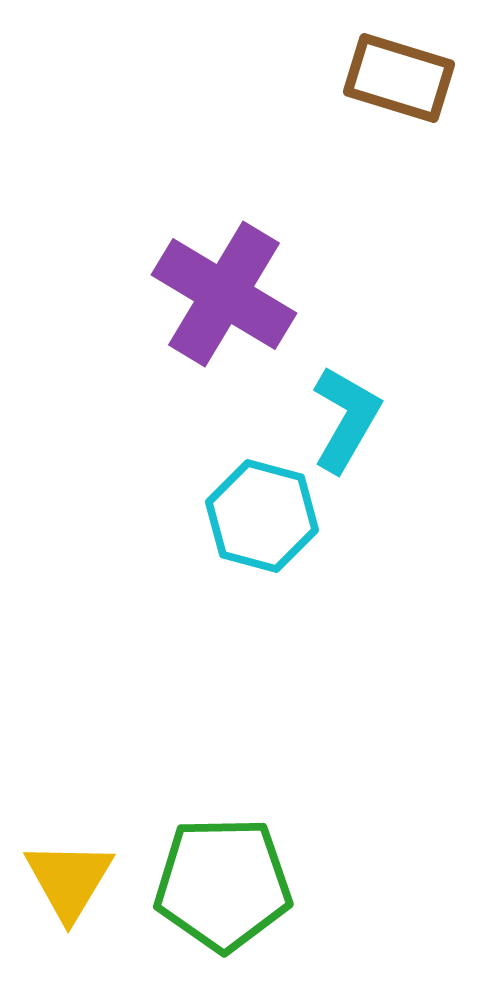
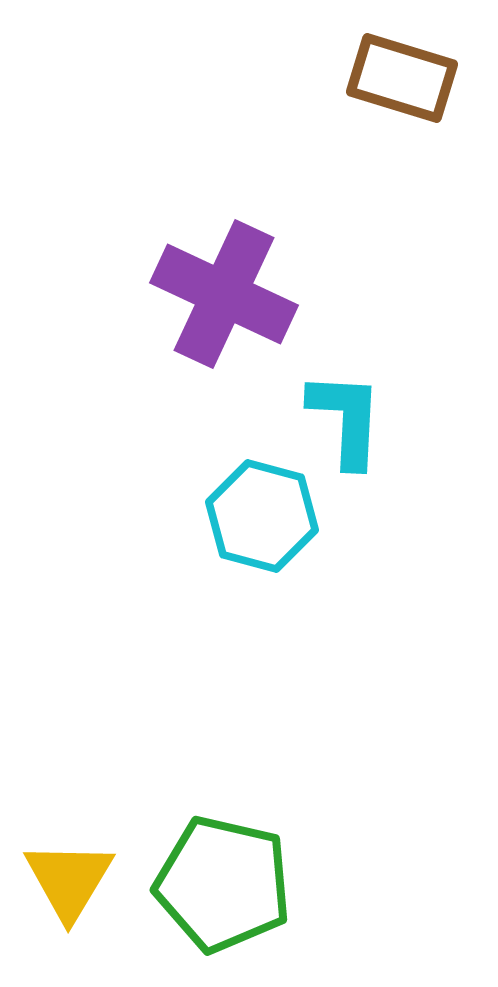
brown rectangle: moved 3 px right
purple cross: rotated 6 degrees counterclockwise
cyan L-shape: rotated 27 degrees counterclockwise
green pentagon: rotated 14 degrees clockwise
